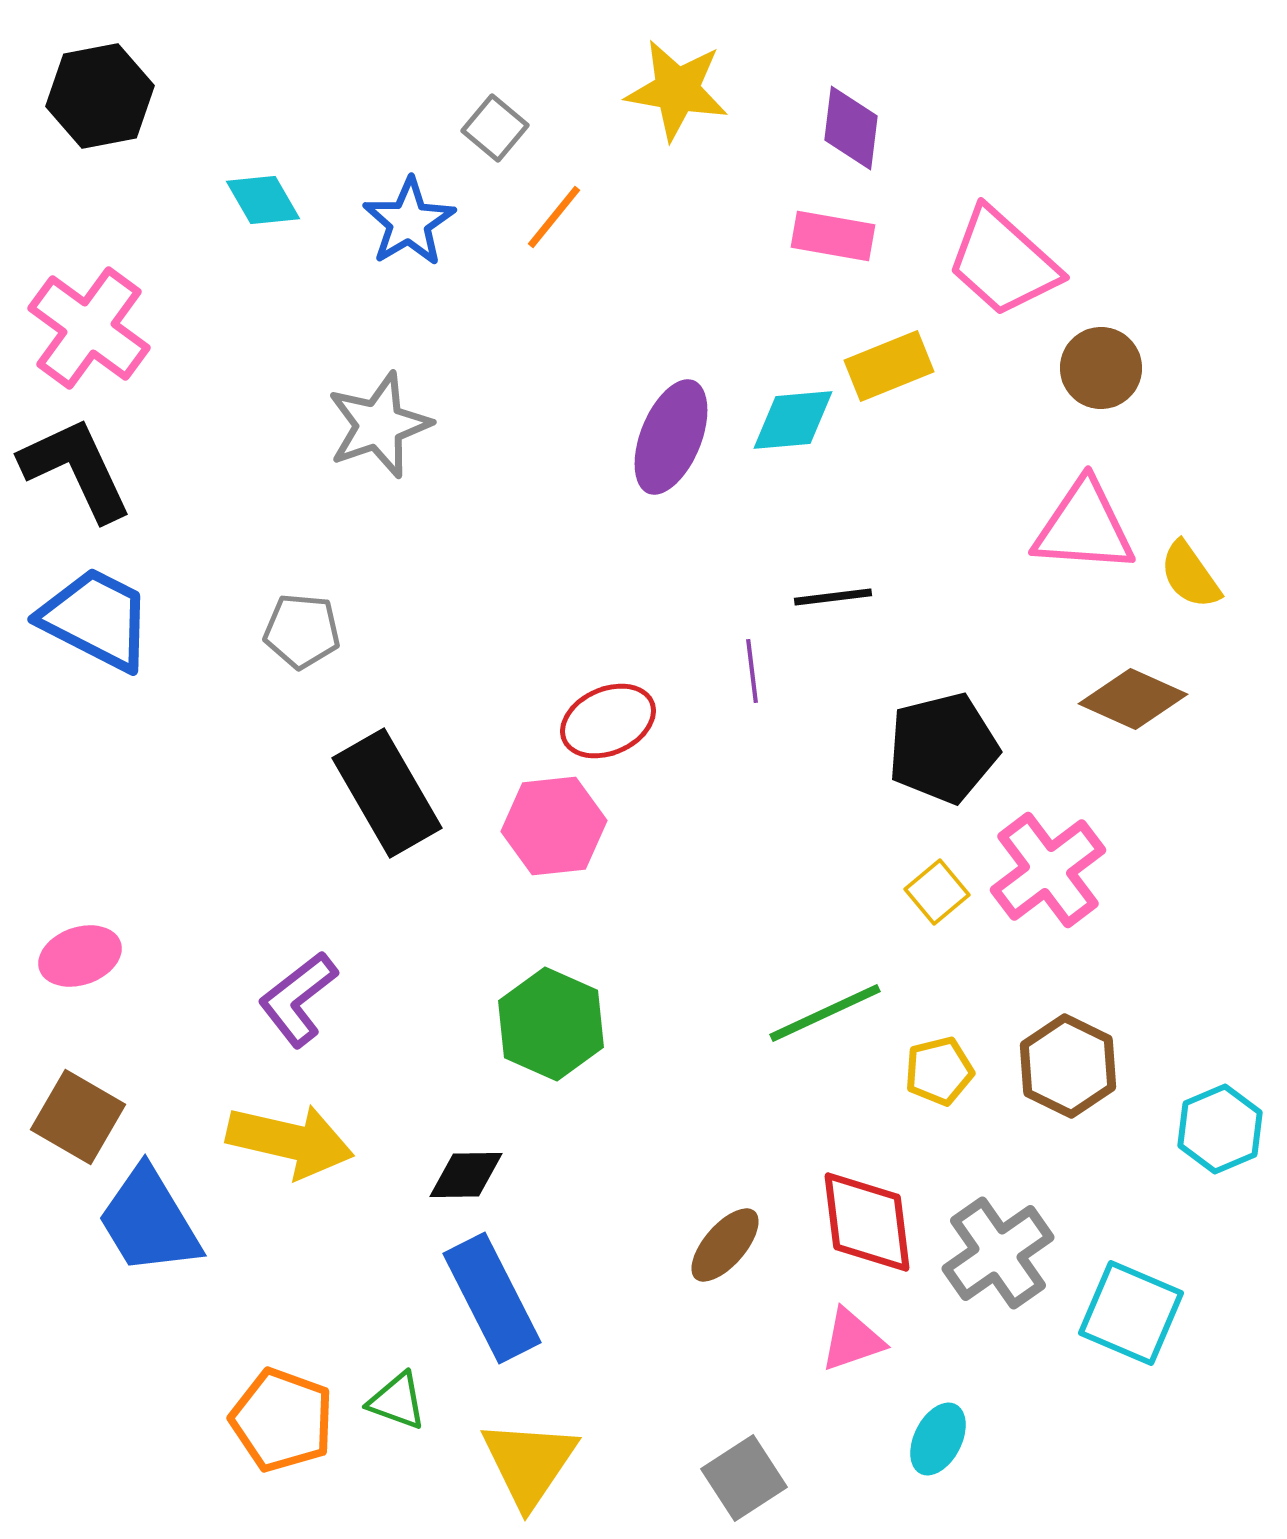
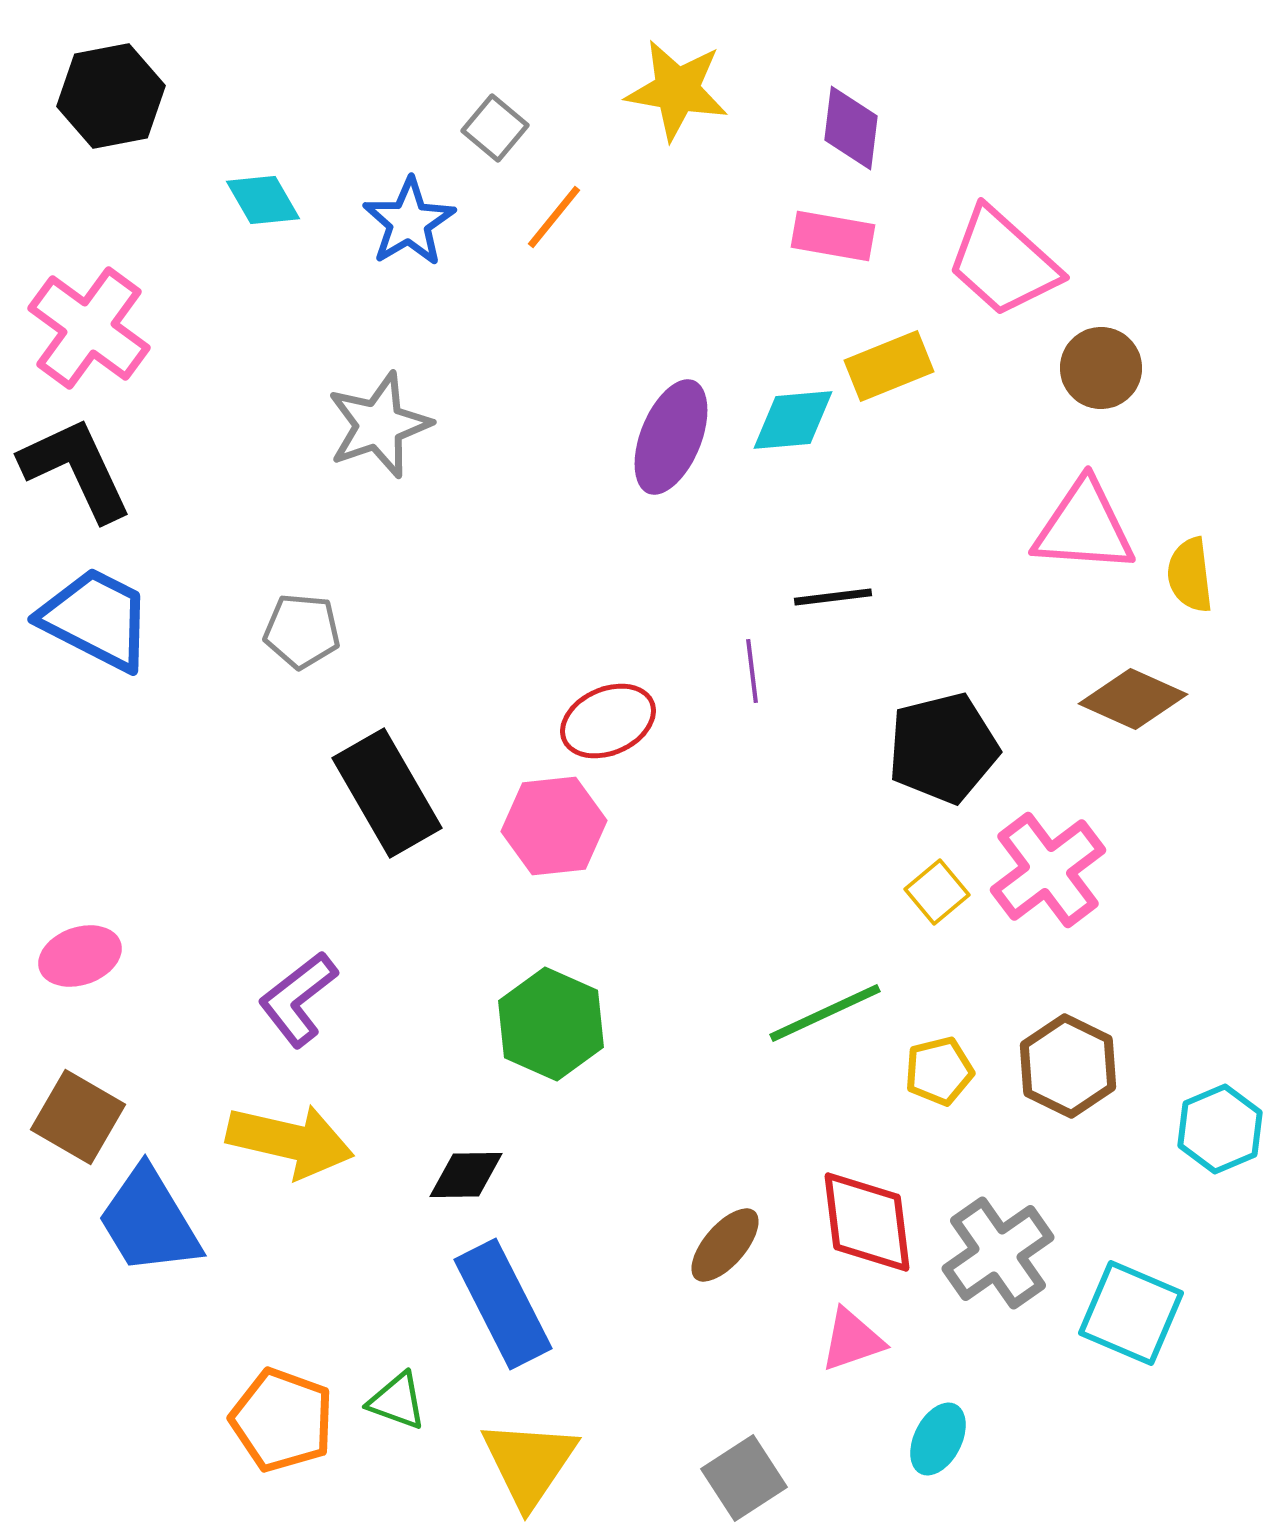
black hexagon at (100, 96): moved 11 px right
yellow semicircle at (1190, 575): rotated 28 degrees clockwise
blue rectangle at (492, 1298): moved 11 px right, 6 px down
